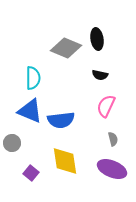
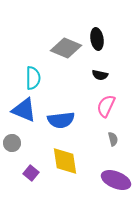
blue triangle: moved 6 px left, 1 px up
purple ellipse: moved 4 px right, 11 px down
